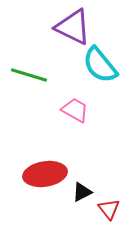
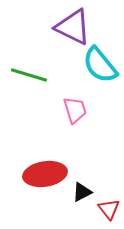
pink trapezoid: rotated 44 degrees clockwise
